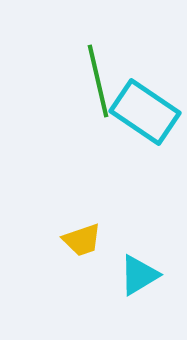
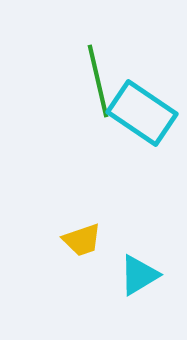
cyan rectangle: moved 3 px left, 1 px down
